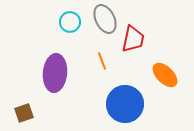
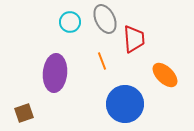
red trapezoid: moved 1 px right; rotated 16 degrees counterclockwise
